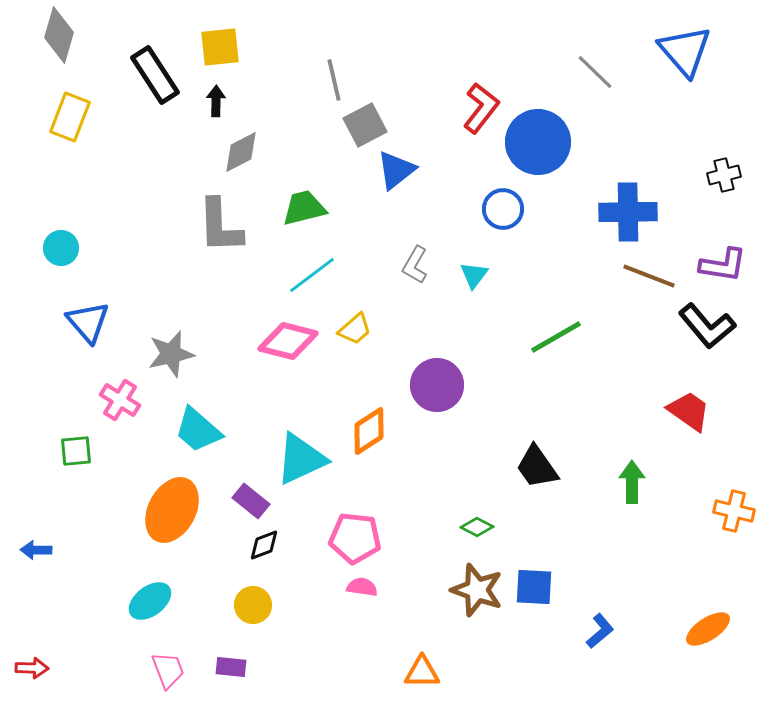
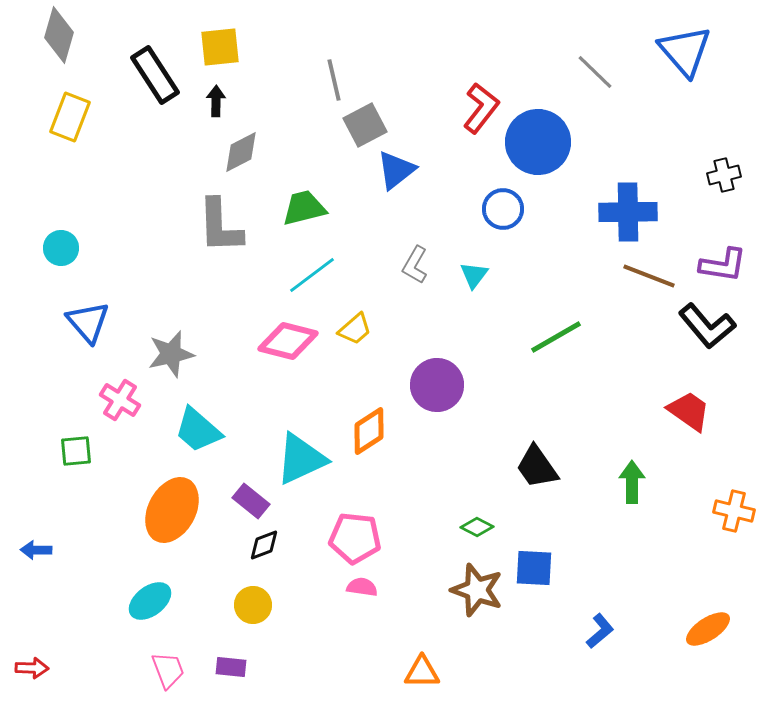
blue square at (534, 587): moved 19 px up
